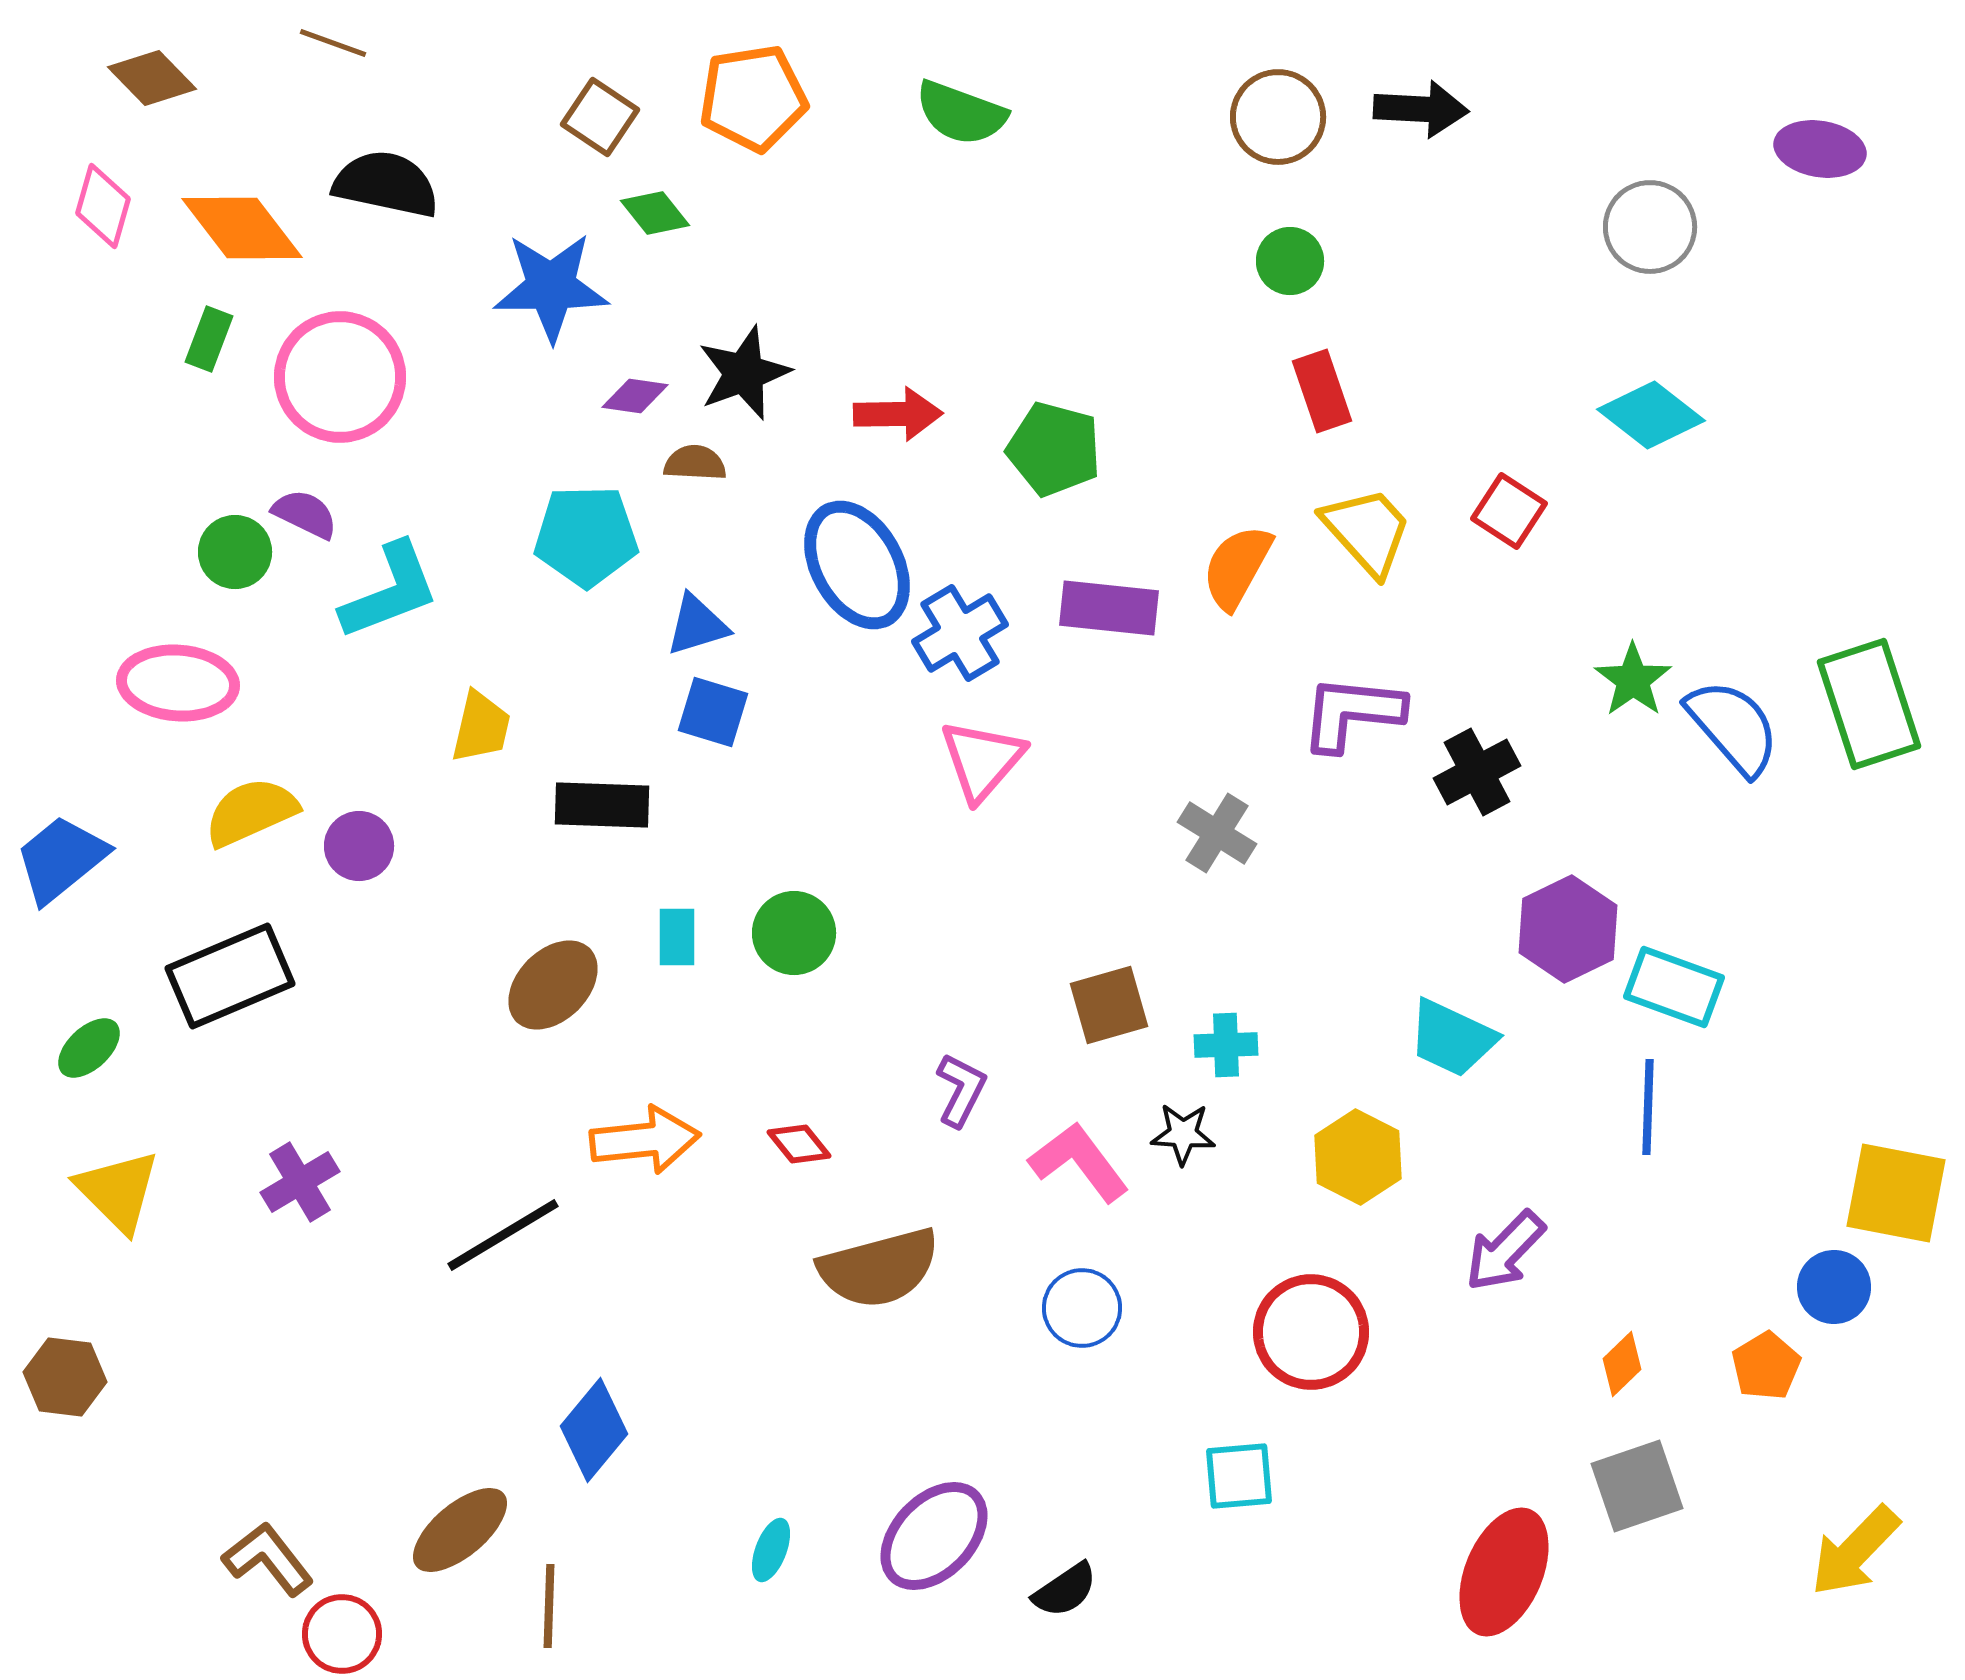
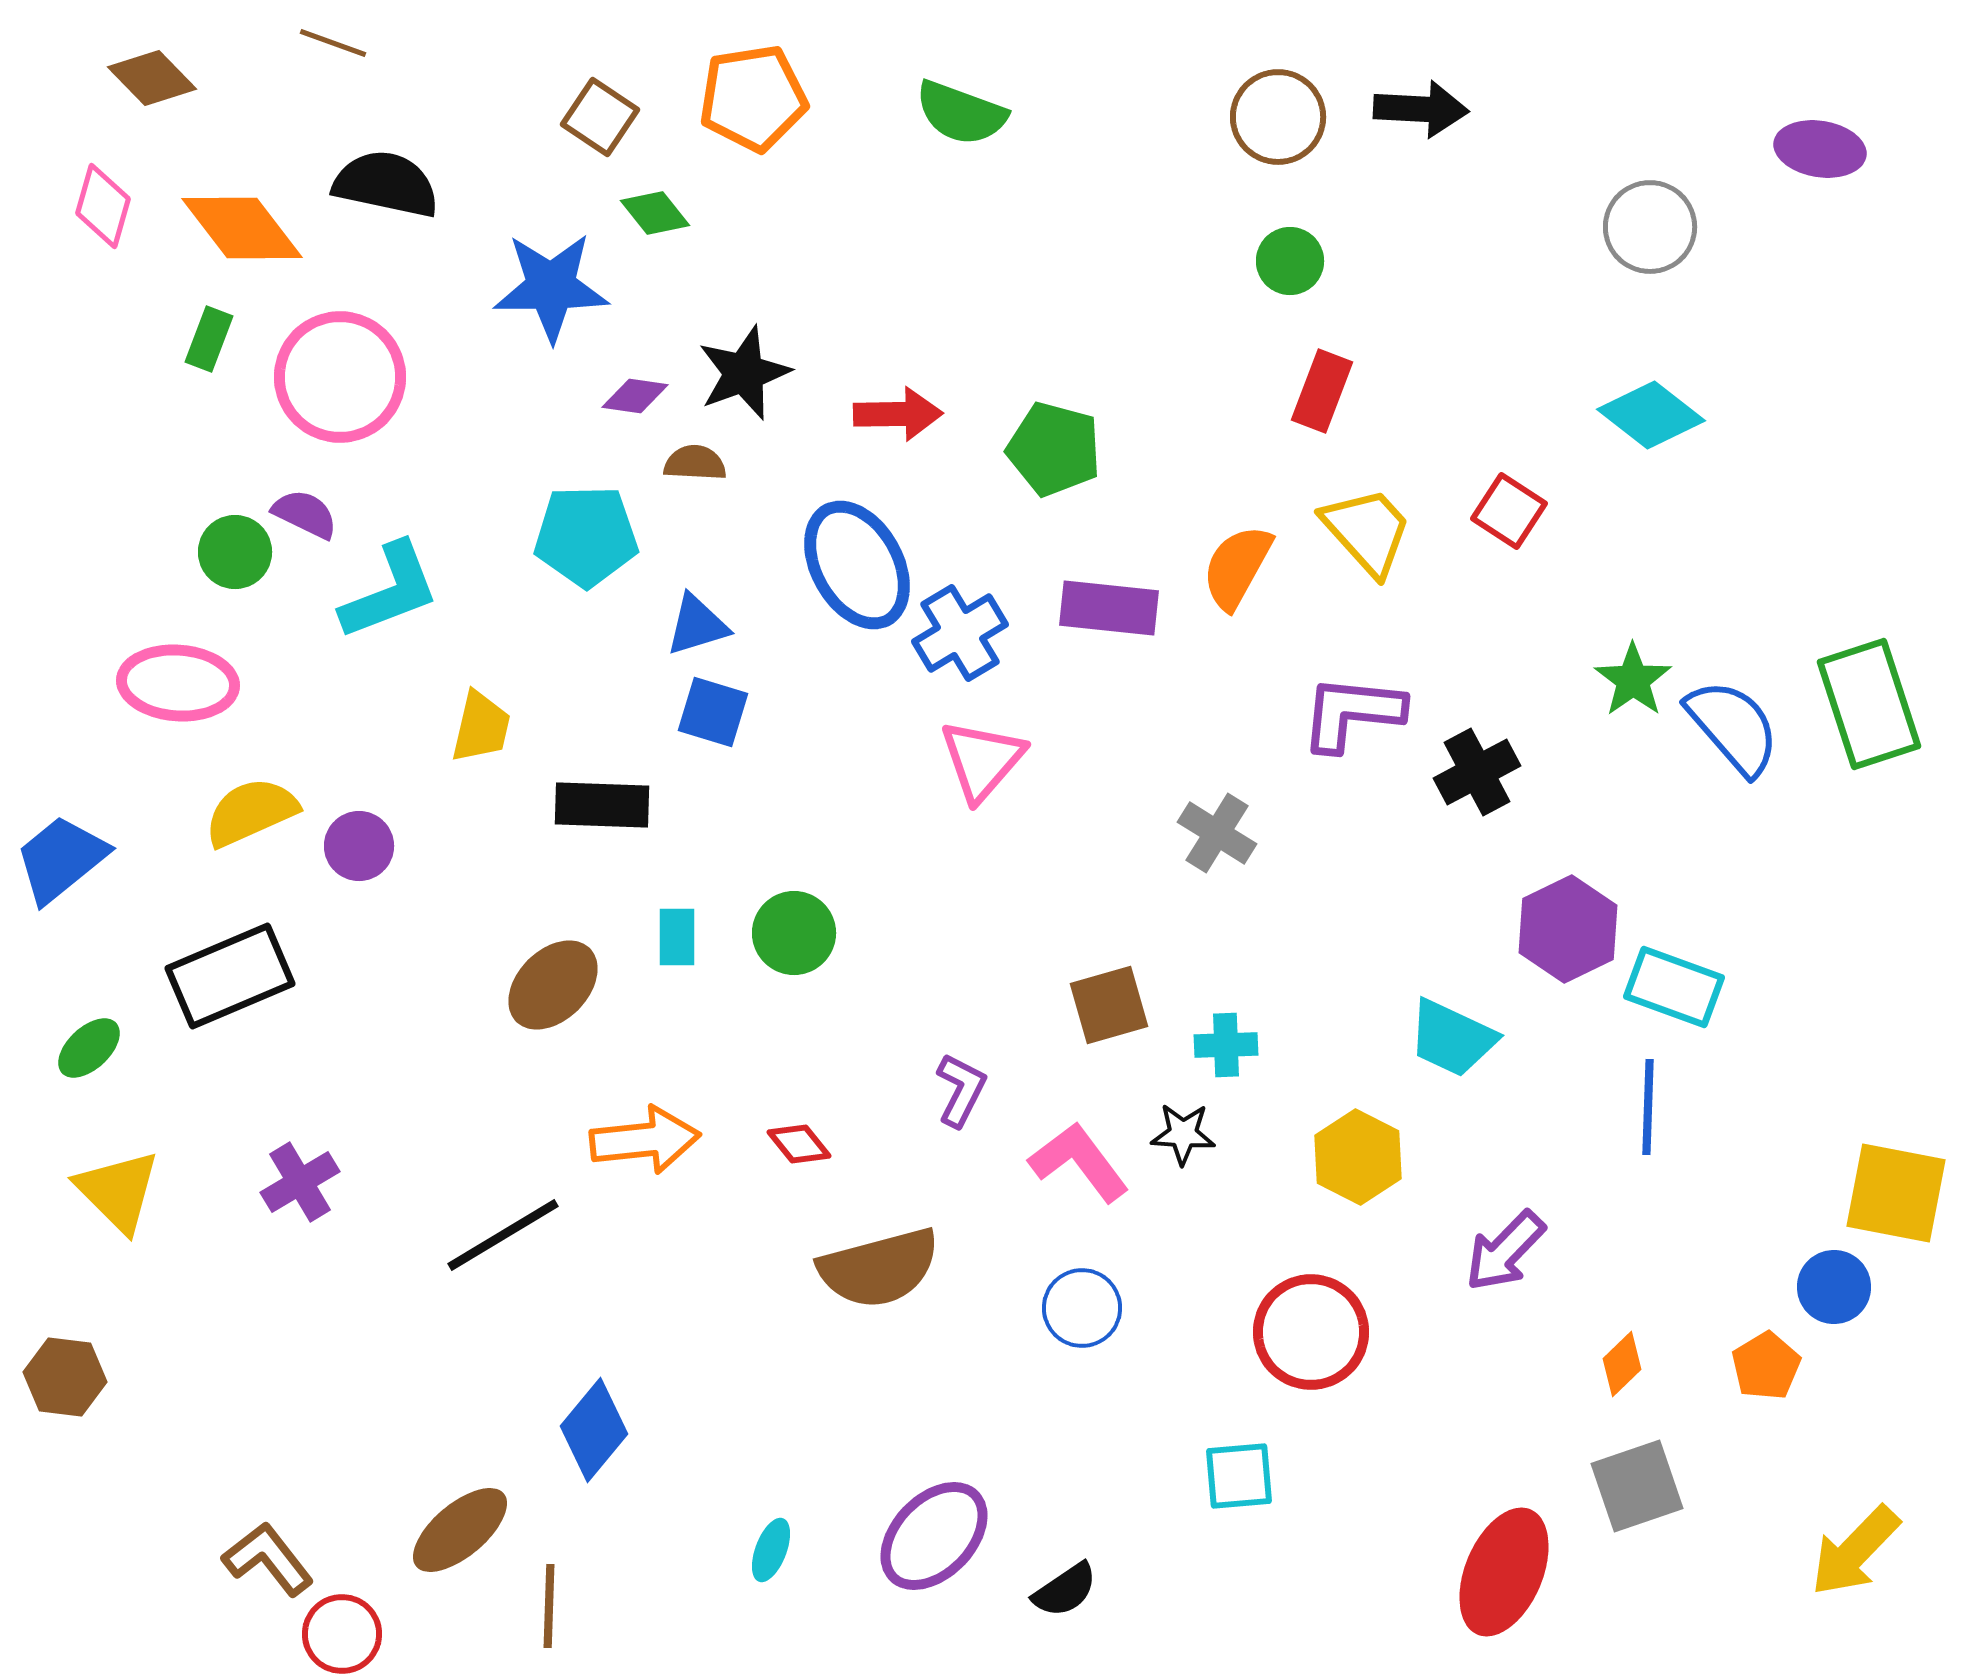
red rectangle at (1322, 391): rotated 40 degrees clockwise
